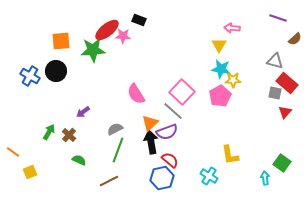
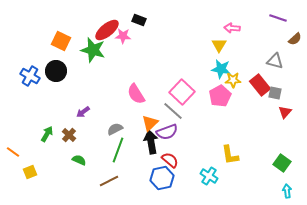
orange square: rotated 30 degrees clockwise
green star: rotated 20 degrees clockwise
red rectangle: moved 27 px left, 2 px down; rotated 10 degrees clockwise
green arrow: moved 2 px left, 2 px down
cyan arrow: moved 22 px right, 13 px down
